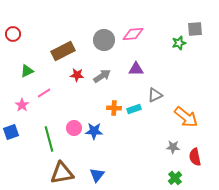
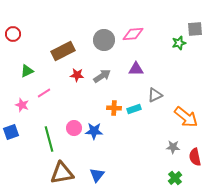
pink star: rotated 16 degrees counterclockwise
